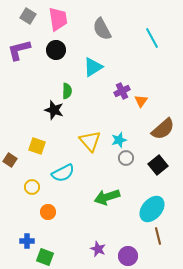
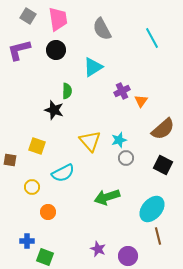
brown square: rotated 24 degrees counterclockwise
black square: moved 5 px right; rotated 24 degrees counterclockwise
